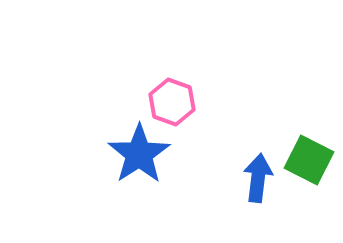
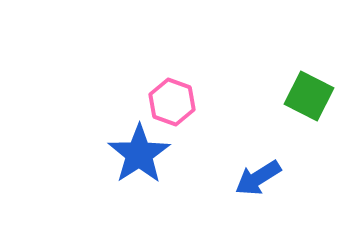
green square: moved 64 px up
blue arrow: rotated 129 degrees counterclockwise
